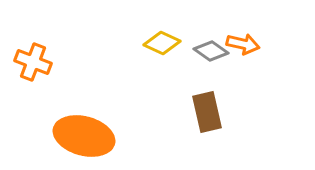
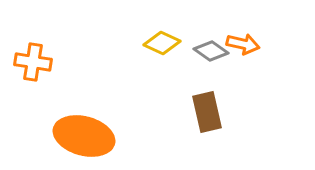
orange cross: rotated 12 degrees counterclockwise
